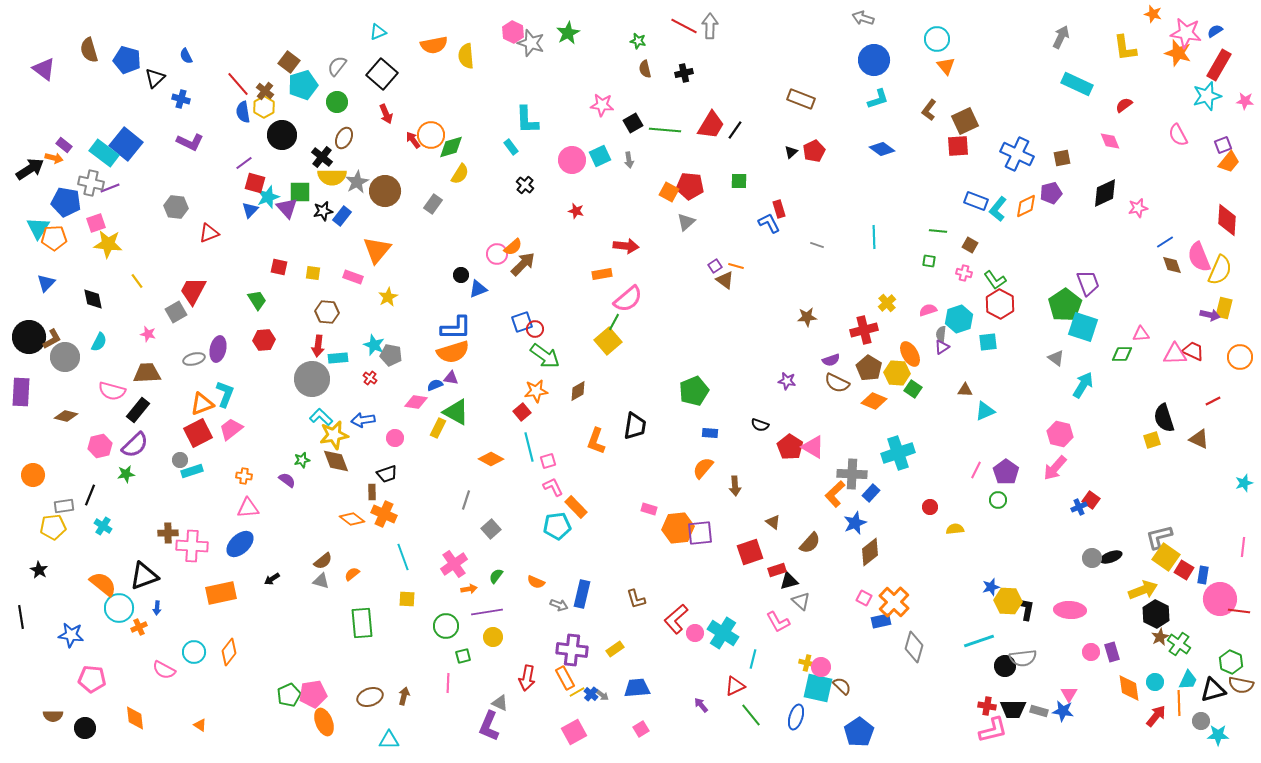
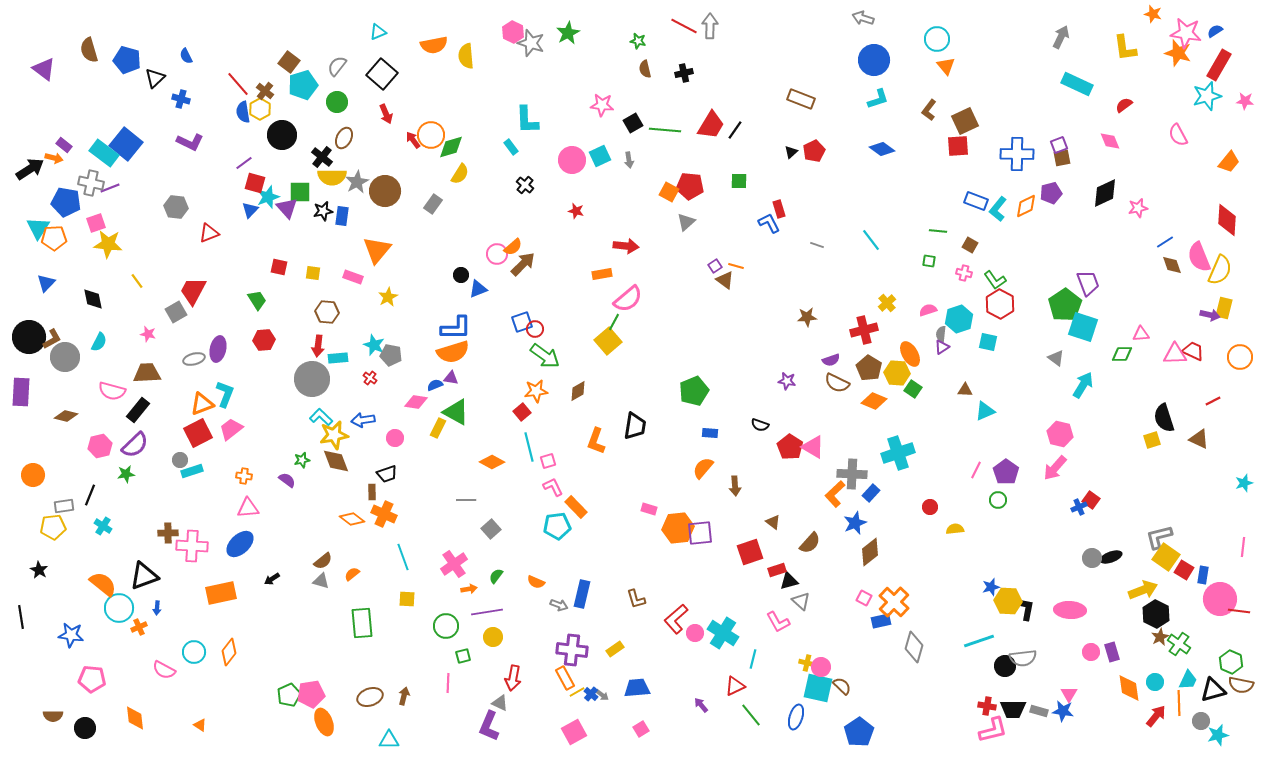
yellow hexagon at (264, 107): moved 4 px left, 2 px down
purple square at (1223, 145): moved 164 px left
blue cross at (1017, 154): rotated 24 degrees counterclockwise
blue rectangle at (342, 216): rotated 30 degrees counterclockwise
cyan line at (874, 237): moved 3 px left, 3 px down; rotated 35 degrees counterclockwise
cyan square at (988, 342): rotated 18 degrees clockwise
orange diamond at (491, 459): moved 1 px right, 3 px down
gray line at (466, 500): rotated 72 degrees clockwise
red arrow at (527, 678): moved 14 px left
pink pentagon at (313, 694): moved 2 px left
cyan star at (1218, 735): rotated 15 degrees counterclockwise
